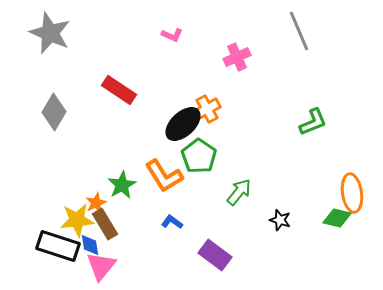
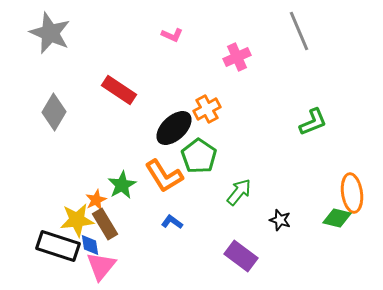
black ellipse: moved 9 px left, 4 px down
orange star: moved 3 px up
purple rectangle: moved 26 px right, 1 px down
